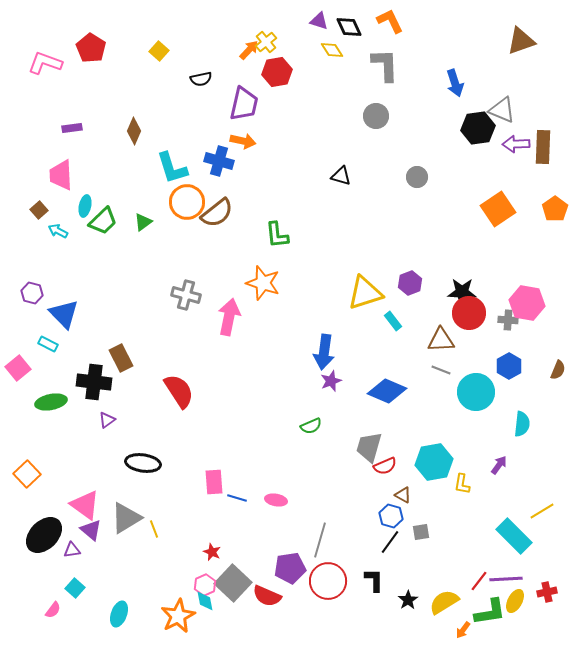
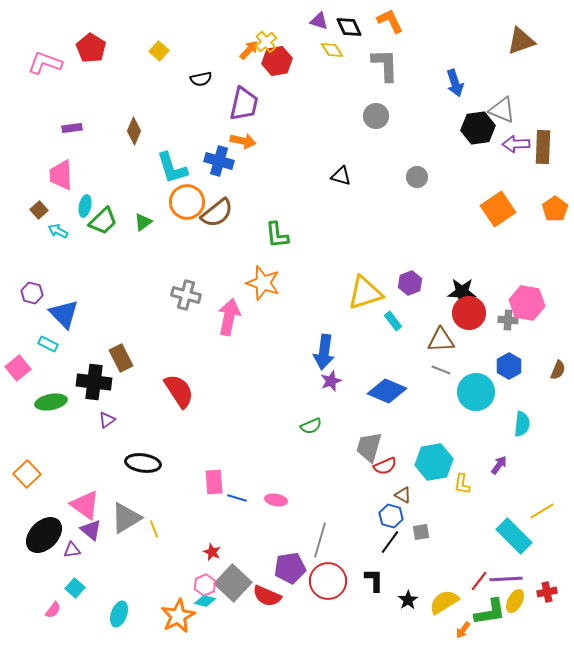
red hexagon at (277, 72): moved 11 px up
cyan diamond at (205, 601): rotated 65 degrees counterclockwise
